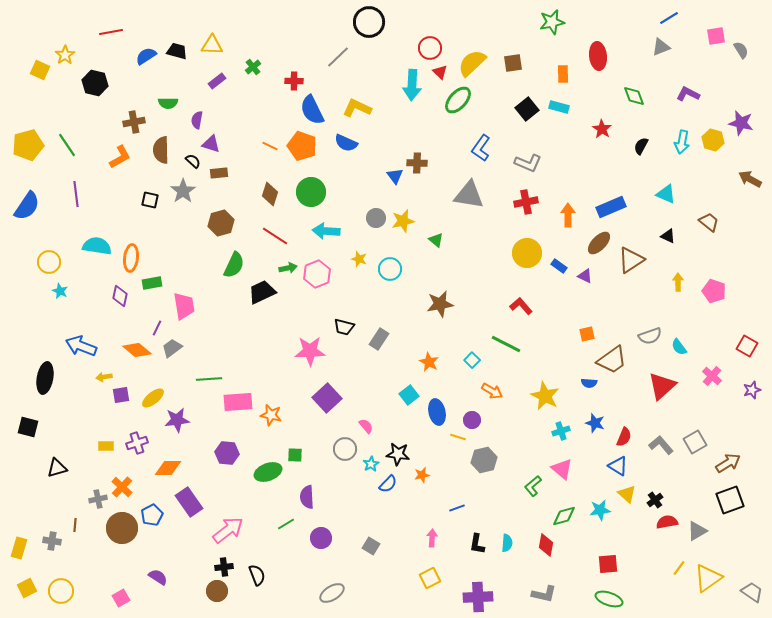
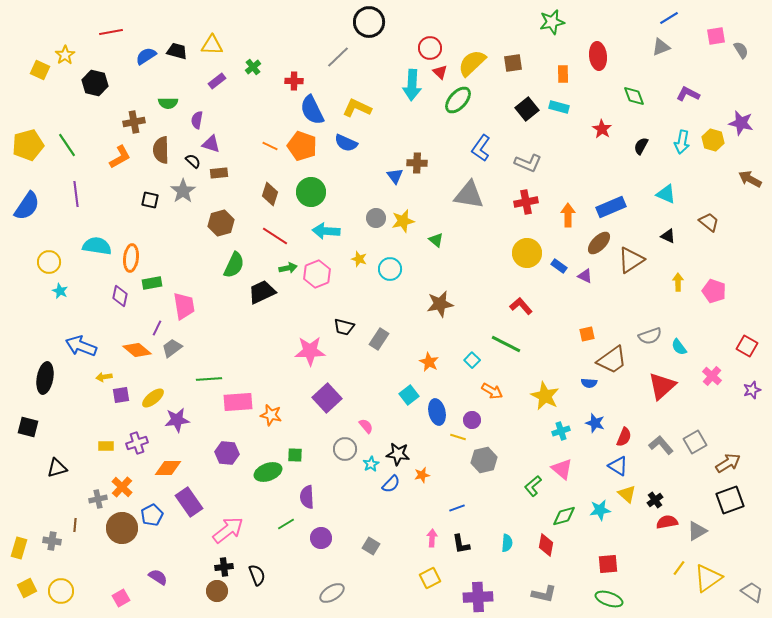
blue semicircle at (388, 484): moved 3 px right
black L-shape at (477, 544): moved 16 px left; rotated 20 degrees counterclockwise
